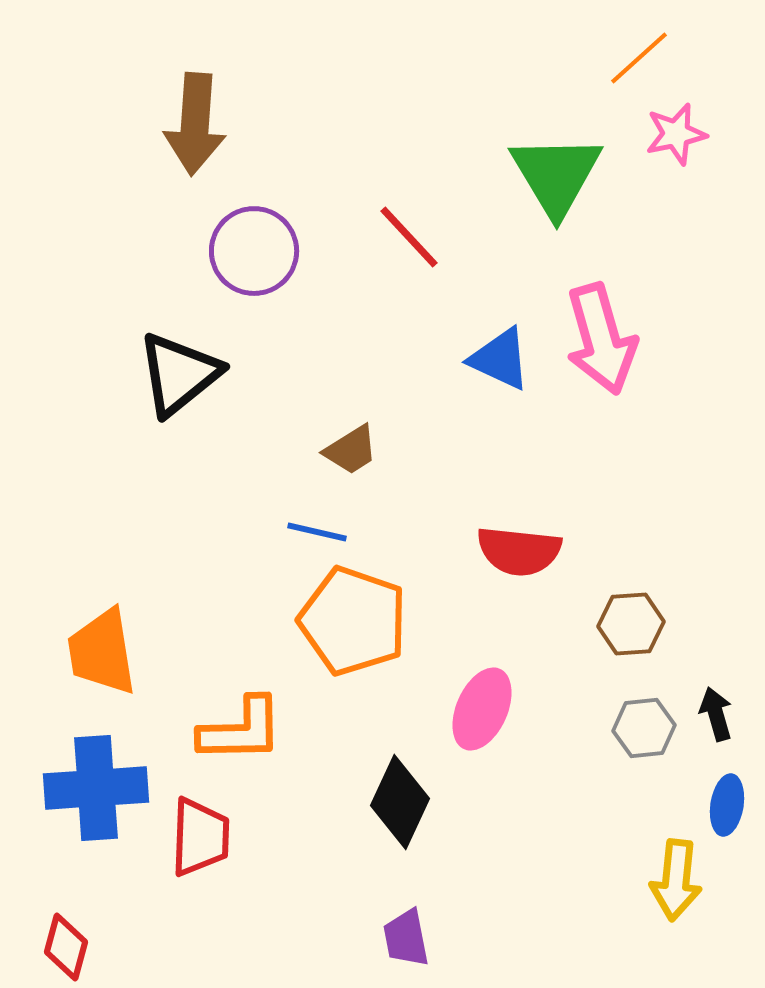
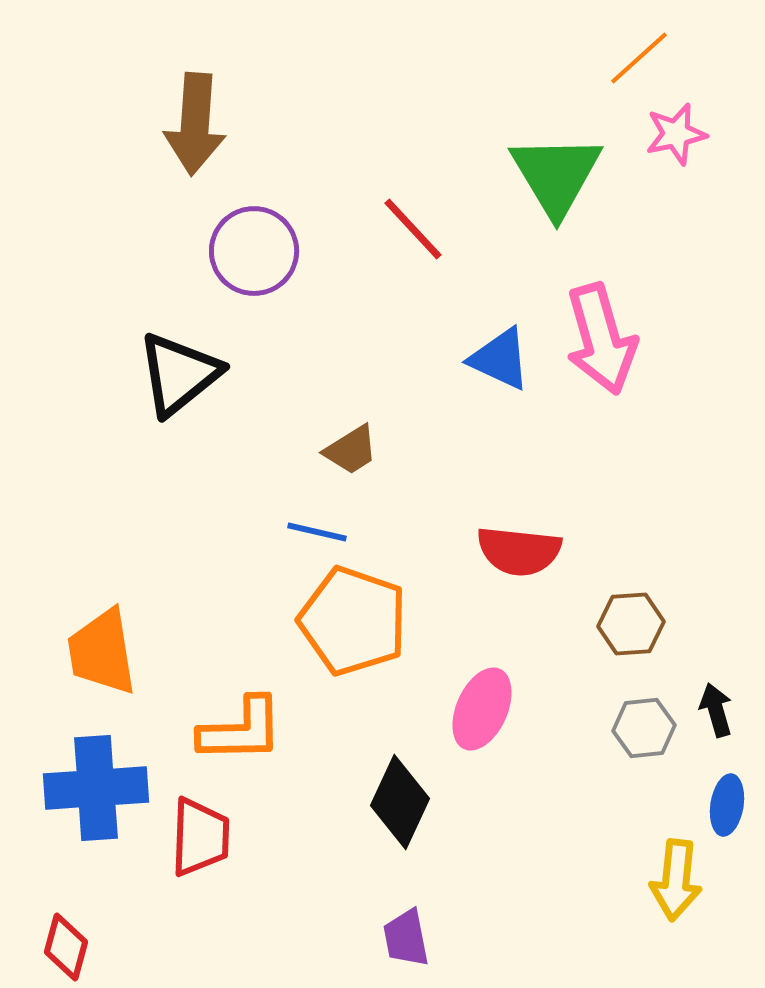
red line: moved 4 px right, 8 px up
black arrow: moved 4 px up
